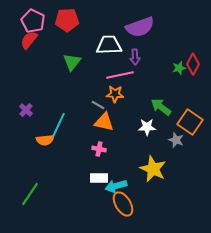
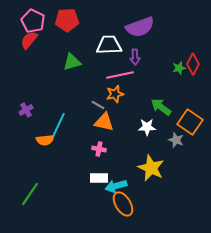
green triangle: rotated 36 degrees clockwise
orange star: rotated 18 degrees counterclockwise
purple cross: rotated 16 degrees clockwise
yellow star: moved 2 px left, 1 px up
